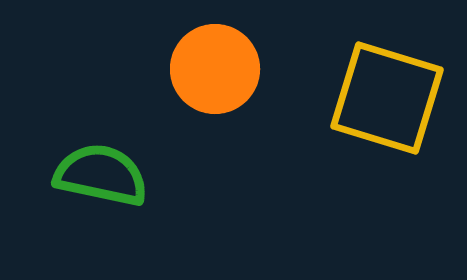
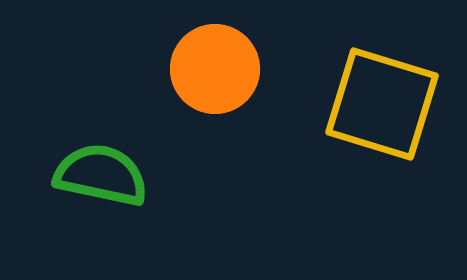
yellow square: moved 5 px left, 6 px down
